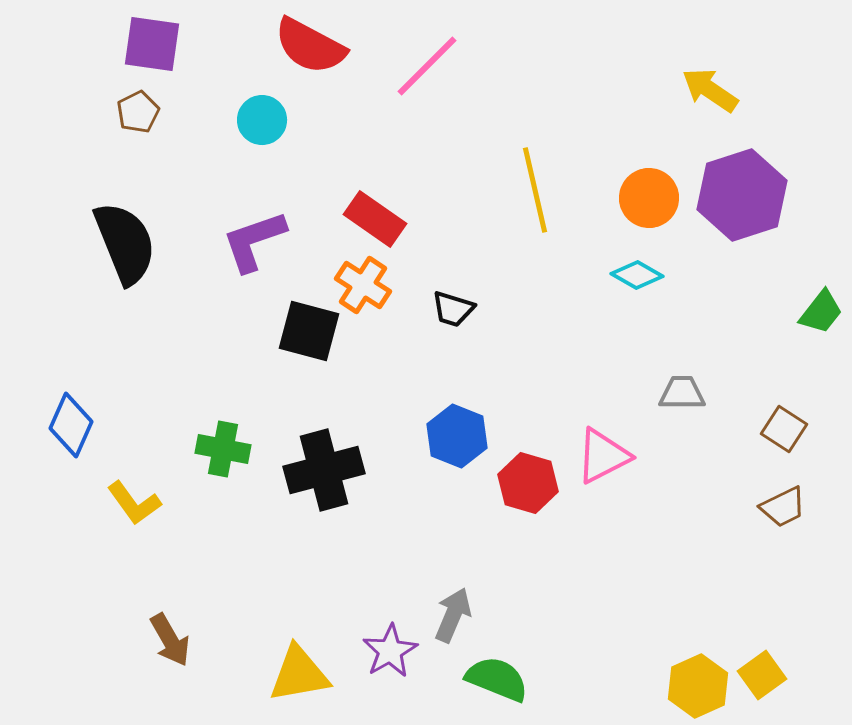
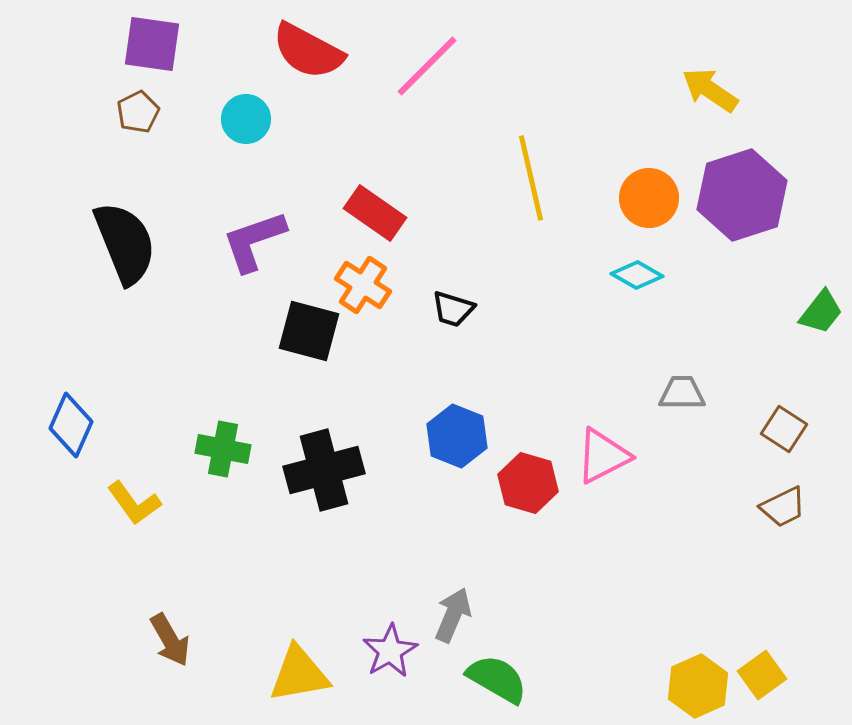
red semicircle: moved 2 px left, 5 px down
cyan circle: moved 16 px left, 1 px up
yellow line: moved 4 px left, 12 px up
red rectangle: moved 6 px up
green semicircle: rotated 8 degrees clockwise
